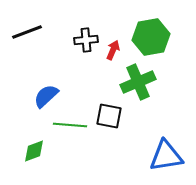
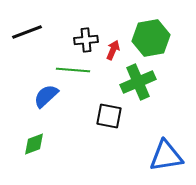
green hexagon: moved 1 px down
green line: moved 3 px right, 55 px up
green diamond: moved 7 px up
